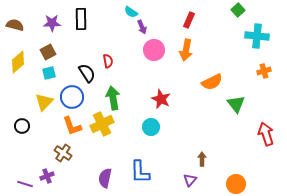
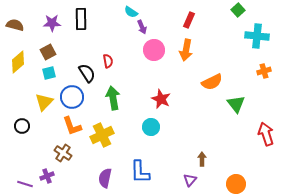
yellow cross: moved 11 px down
